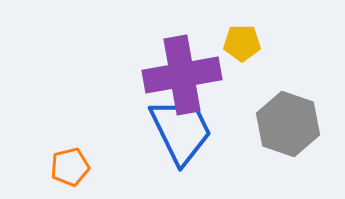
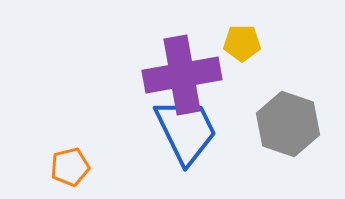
blue trapezoid: moved 5 px right
